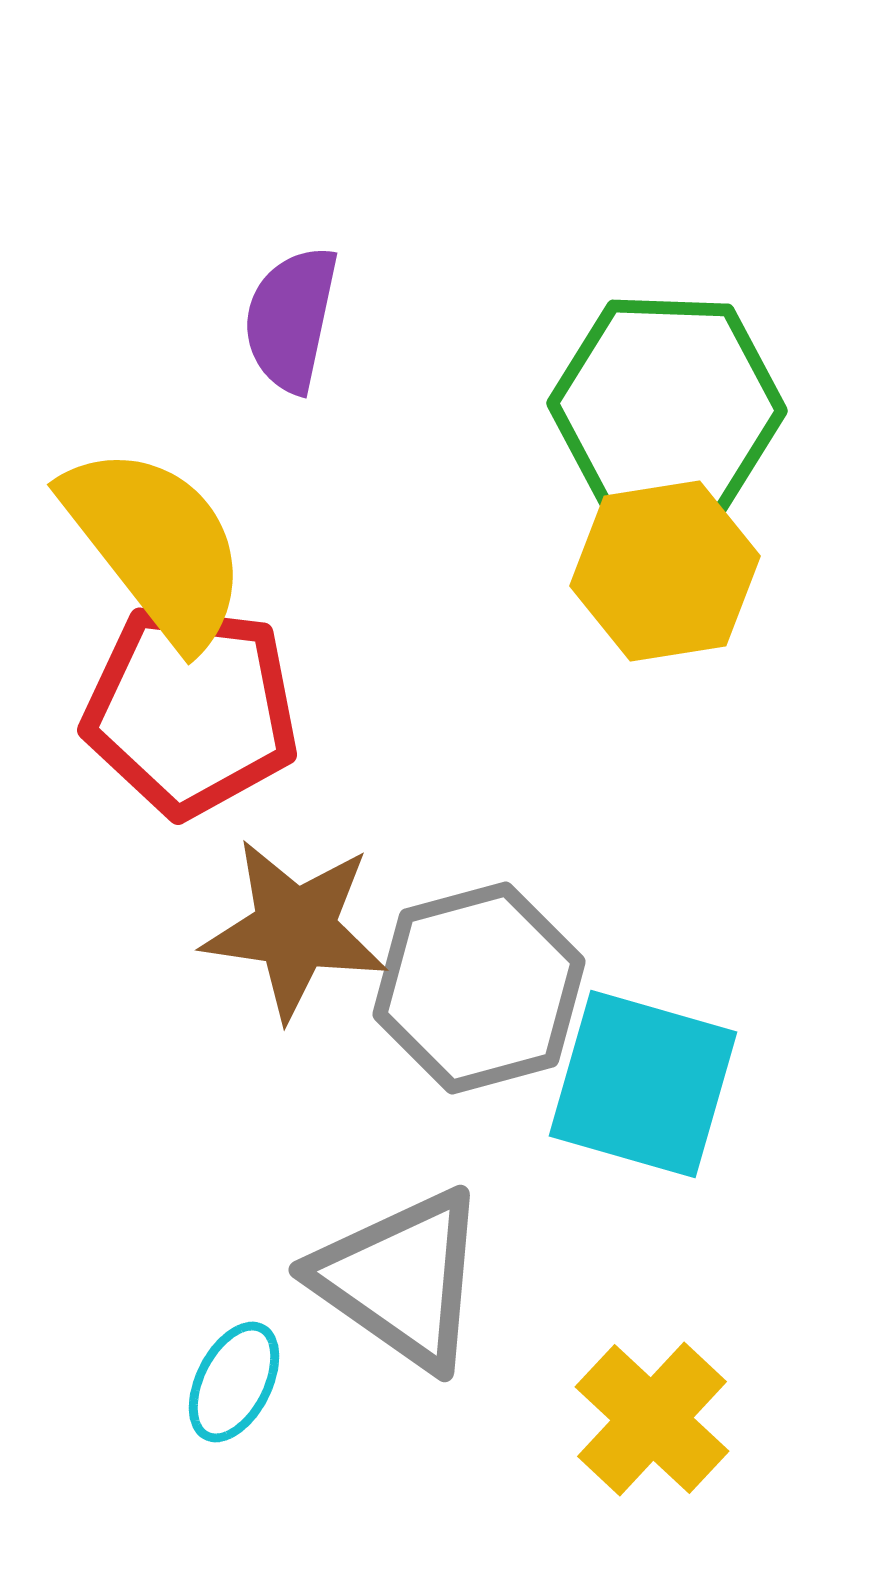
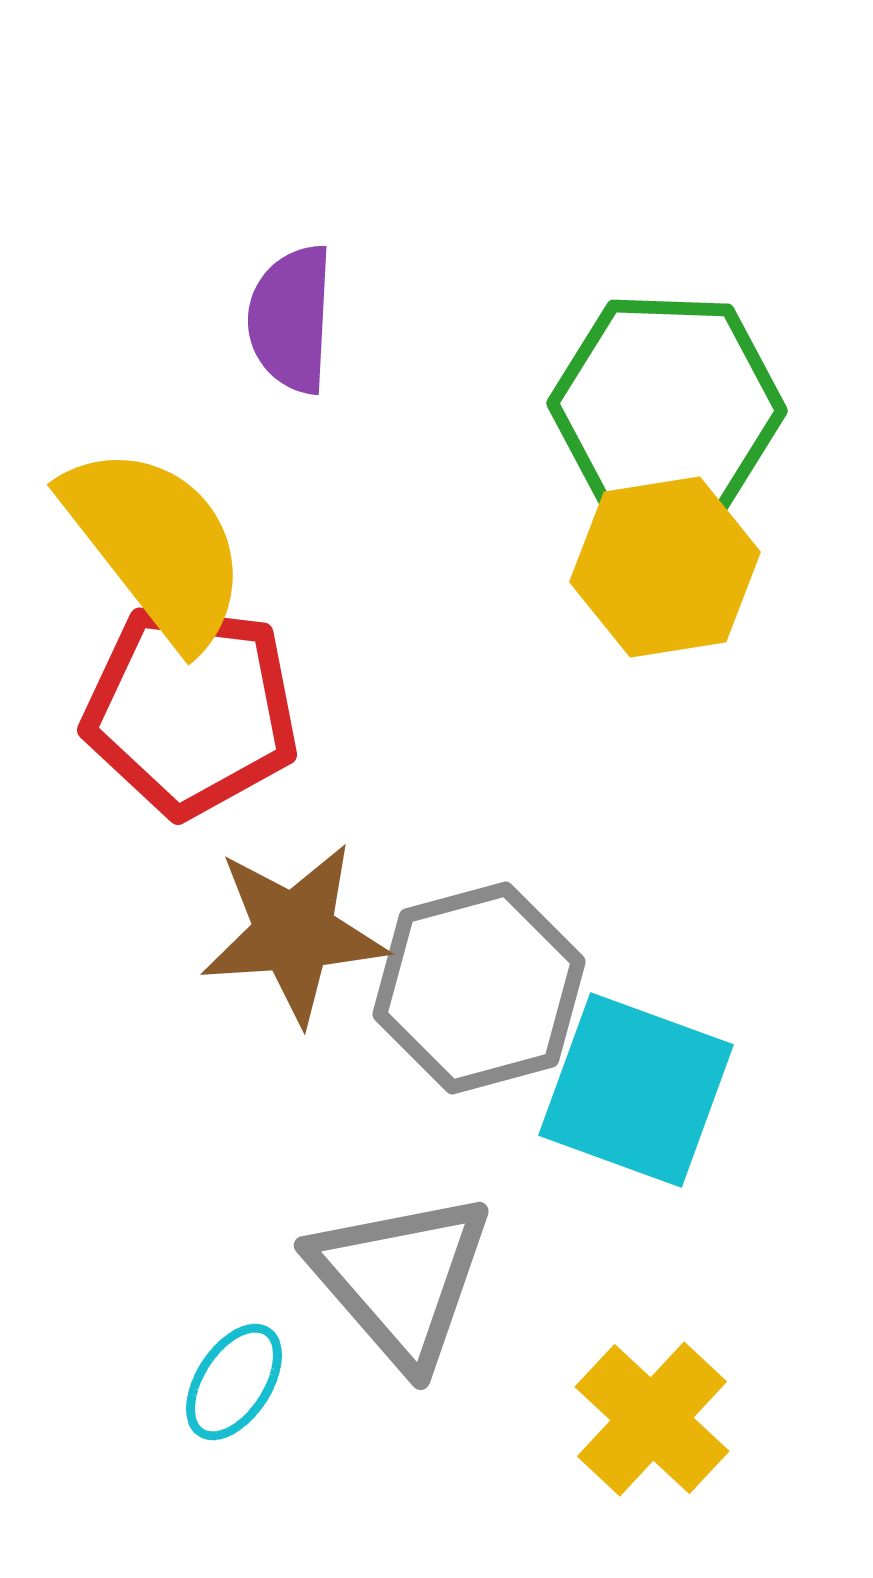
purple semicircle: rotated 9 degrees counterclockwise
yellow hexagon: moved 4 px up
brown star: moved 1 px left, 4 px down; rotated 12 degrees counterclockwise
cyan square: moved 7 px left, 6 px down; rotated 4 degrees clockwise
gray triangle: rotated 14 degrees clockwise
cyan ellipse: rotated 6 degrees clockwise
